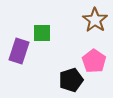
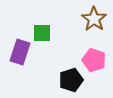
brown star: moved 1 px left, 1 px up
purple rectangle: moved 1 px right, 1 px down
pink pentagon: moved 1 px up; rotated 15 degrees counterclockwise
